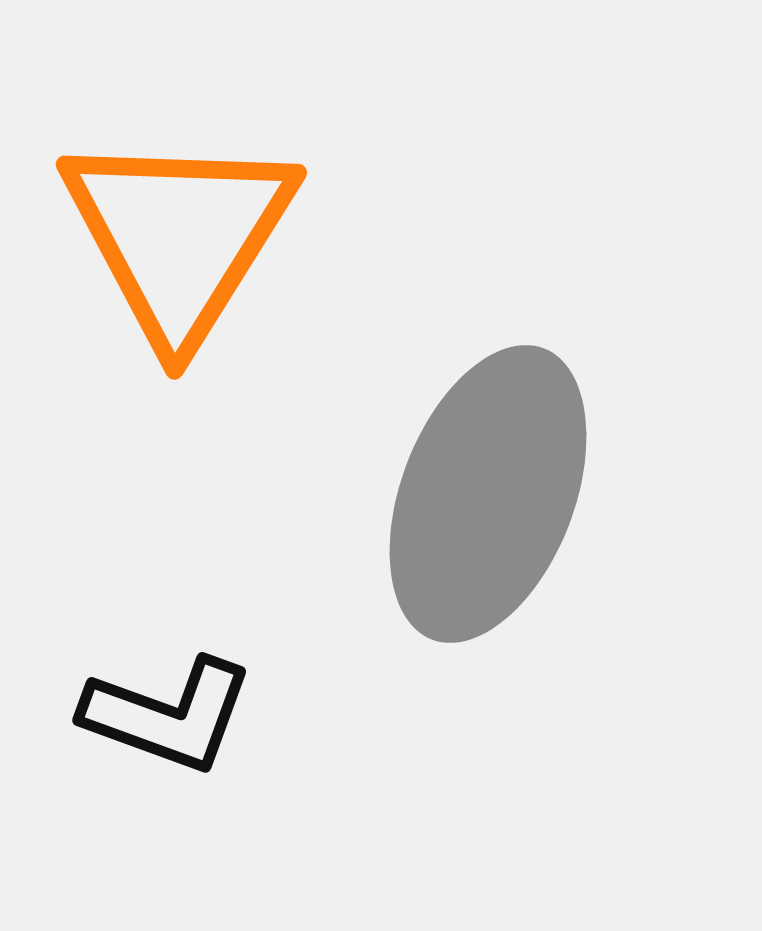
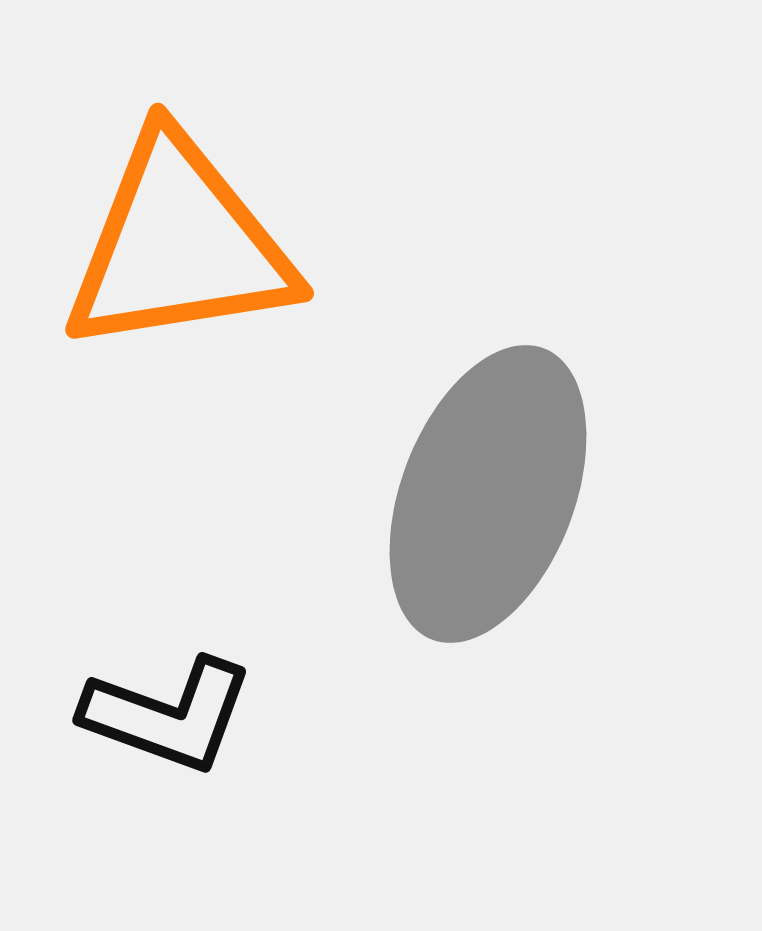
orange triangle: moved 9 px down; rotated 49 degrees clockwise
